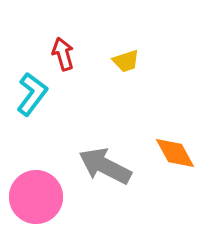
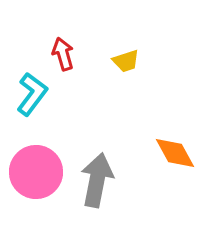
gray arrow: moved 8 px left, 14 px down; rotated 74 degrees clockwise
pink circle: moved 25 px up
